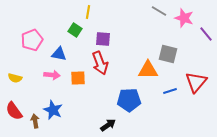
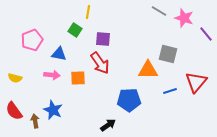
red arrow: rotated 15 degrees counterclockwise
